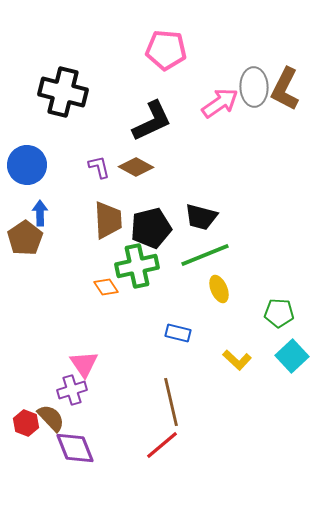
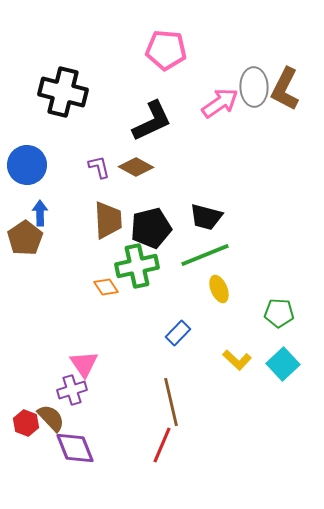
black trapezoid: moved 5 px right
blue rectangle: rotated 60 degrees counterclockwise
cyan square: moved 9 px left, 8 px down
red line: rotated 27 degrees counterclockwise
